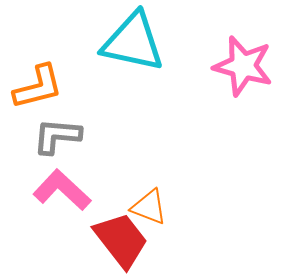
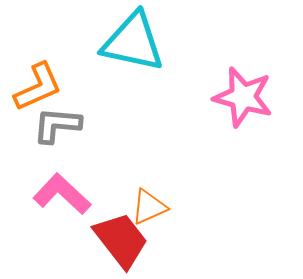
pink star: moved 31 px down
orange L-shape: rotated 10 degrees counterclockwise
gray L-shape: moved 11 px up
pink L-shape: moved 4 px down
orange triangle: rotated 45 degrees counterclockwise
